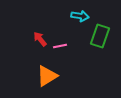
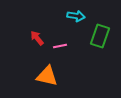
cyan arrow: moved 4 px left
red arrow: moved 3 px left, 1 px up
orange triangle: rotated 45 degrees clockwise
